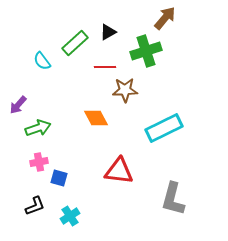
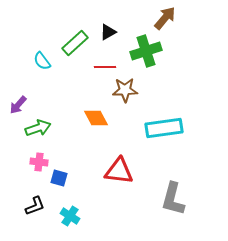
cyan rectangle: rotated 18 degrees clockwise
pink cross: rotated 18 degrees clockwise
cyan cross: rotated 24 degrees counterclockwise
